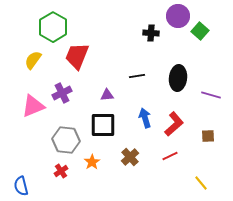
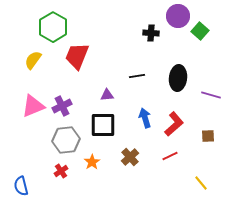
purple cross: moved 13 px down
gray hexagon: rotated 12 degrees counterclockwise
